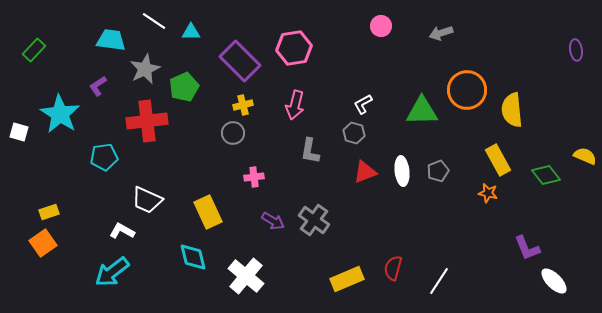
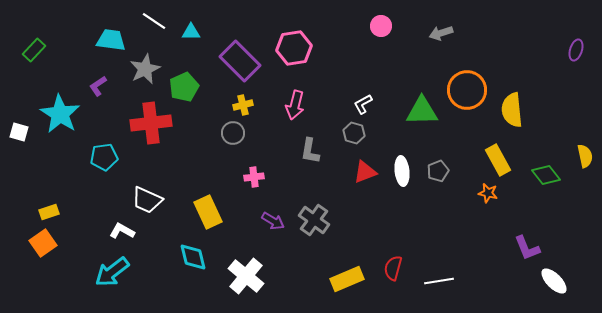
purple ellipse at (576, 50): rotated 25 degrees clockwise
red cross at (147, 121): moved 4 px right, 2 px down
yellow semicircle at (585, 156): rotated 55 degrees clockwise
white line at (439, 281): rotated 48 degrees clockwise
